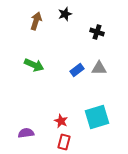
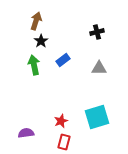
black star: moved 24 px left, 27 px down; rotated 16 degrees counterclockwise
black cross: rotated 32 degrees counterclockwise
green arrow: rotated 126 degrees counterclockwise
blue rectangle: moved 14 px left, 10 px up
red star: rotated 24 degrees clockwise
